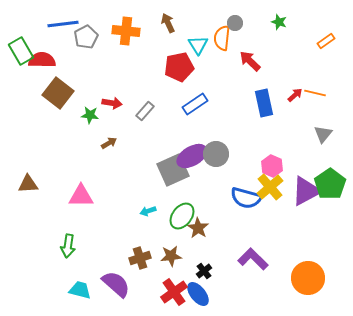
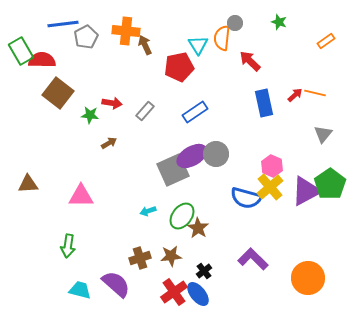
brown arrow at (168, 23): moved 23 px left, 22 px down
blue rectangle at (195, 104): moved 8 px down
